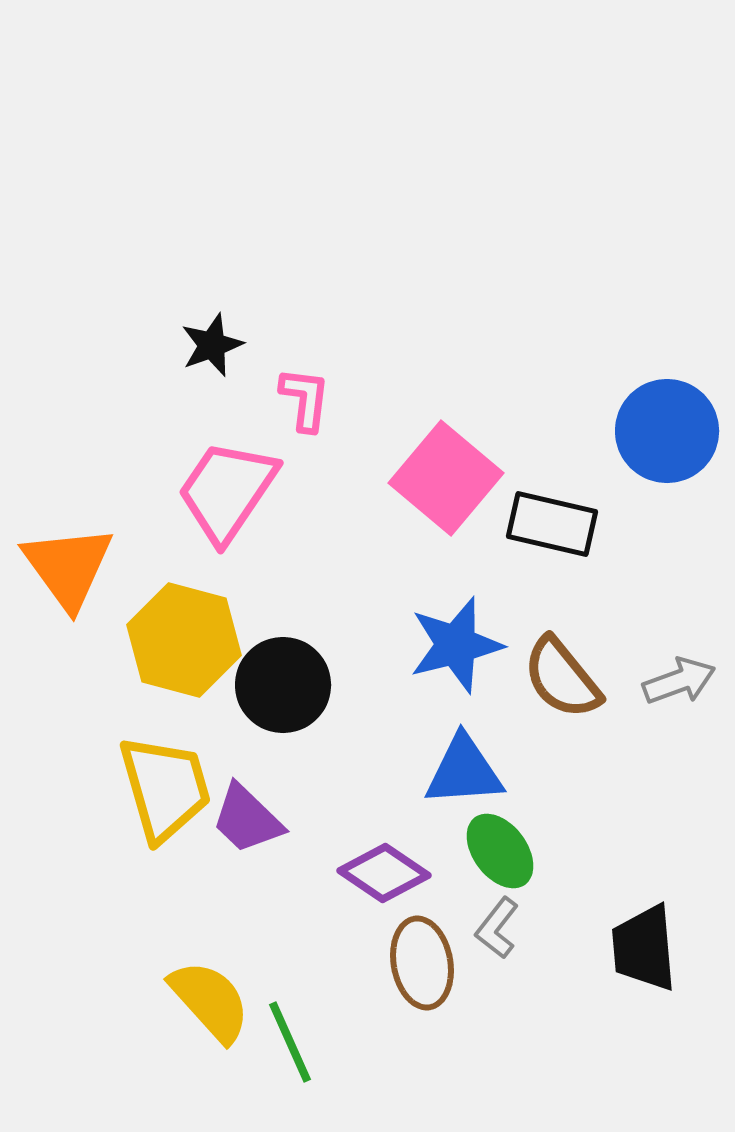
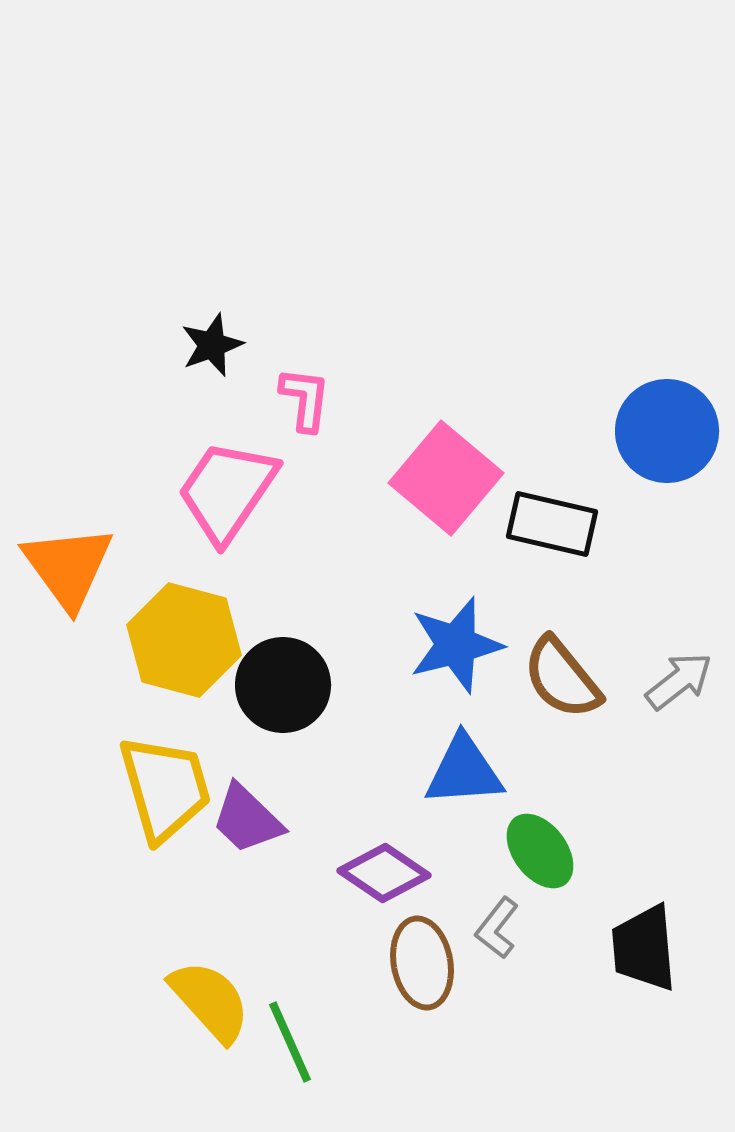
gray arrow: rotated 18 degrees counterclockwise
green ellipse: moved 40 px right
